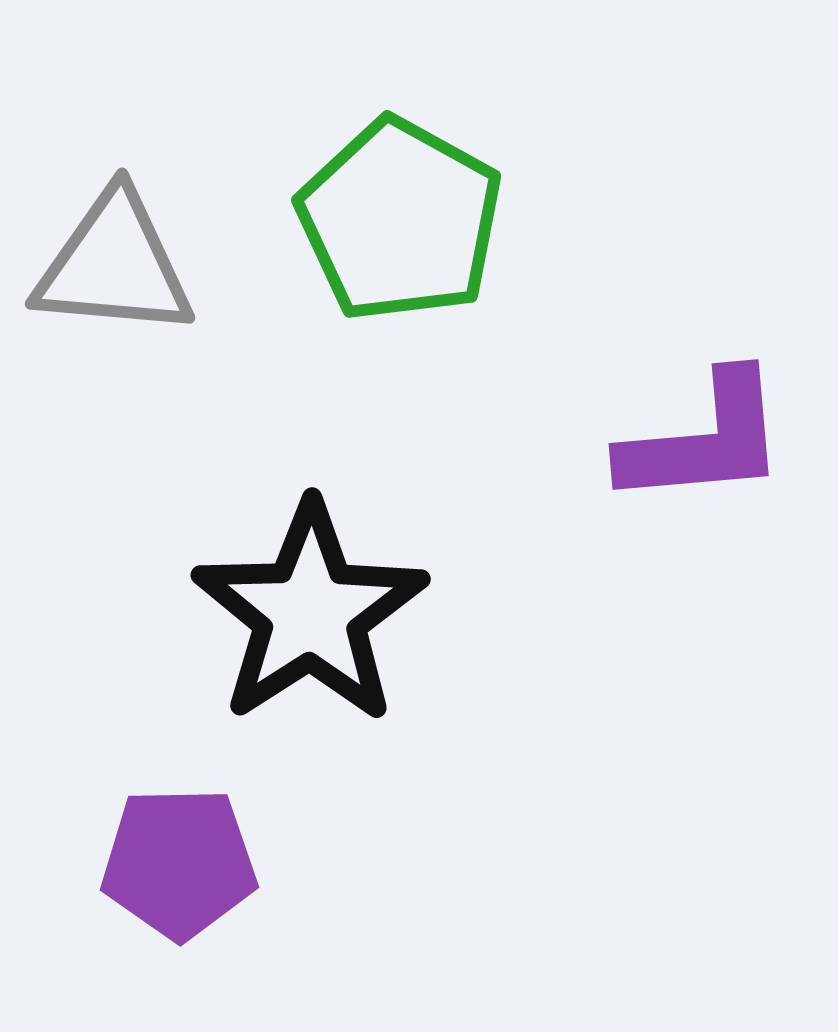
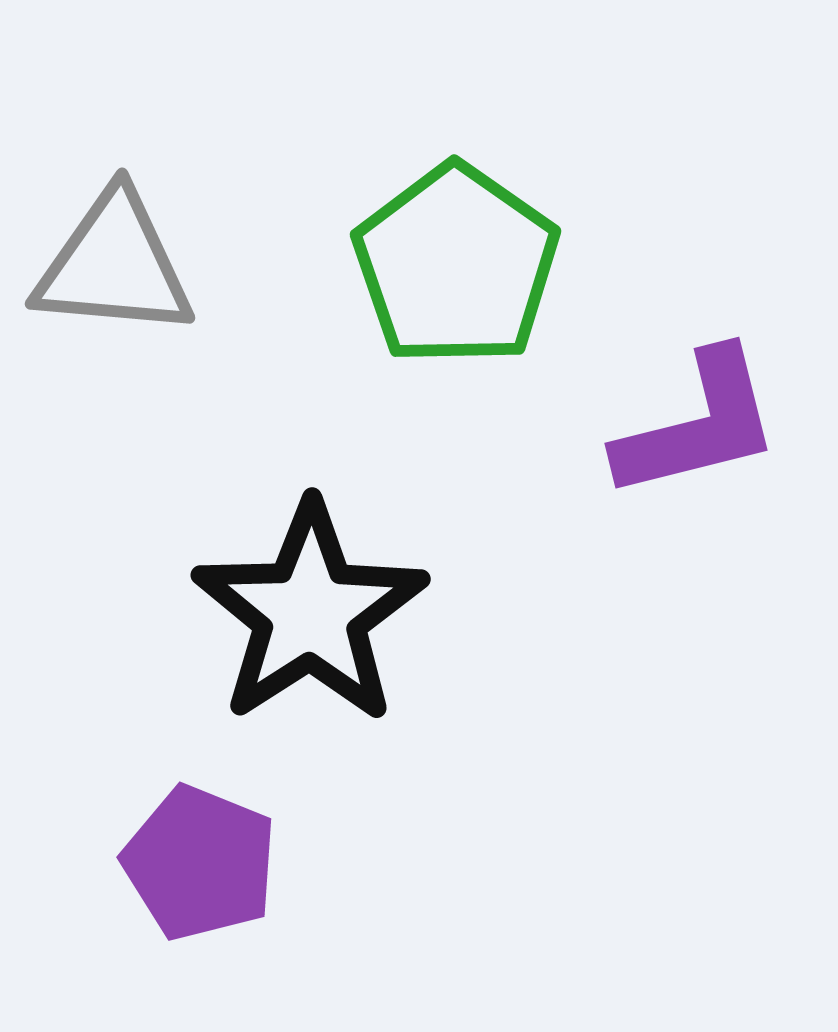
green pentagon: moved 56 px right, 45 px down; rotated 6 degrees clockwise
purple L-shape: moved 6 px left, 15 px up; rotated 9 degrees counterclockwise
purple pentagon: moved 21 px right; rotated 23 degrees clockwise
